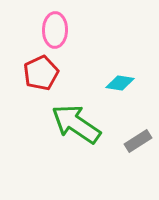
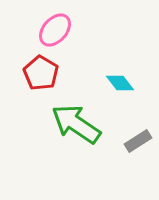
pink ellipse: rotated 40 degrees clockwise
red pentagon: rotated 16 degrees counterclockwise
cyan diamond: rotated 44 degrees clockwise
